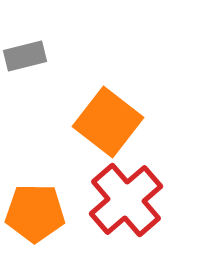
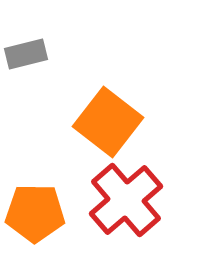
gray rectangle: moved 1 px right, 2 px up
